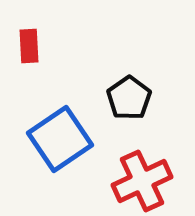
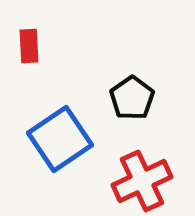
black pentagon: moved 3 px right
